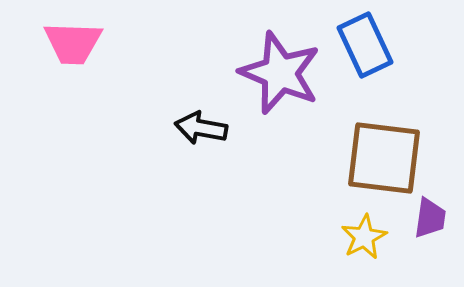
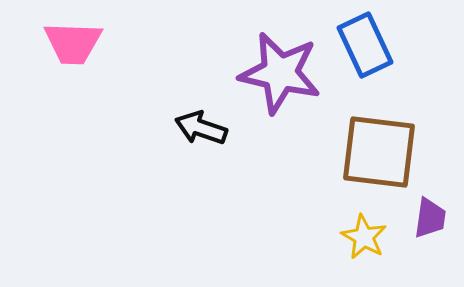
purple star: rotated 10 degrees counterclockwise
black arrow: rotated 9 degrees clockwise
brown square: moved 5 px left, 6 px up
yellow star: rotated 15 degrees counterclockwise
